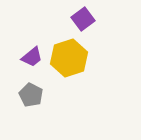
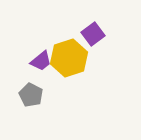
purple square: moved 10 px right, 15 px down
purple trapezoid: moved 9 px right, 4 px down
